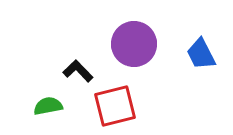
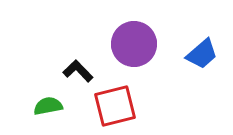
blue trapezoid: moved 1 px right; rotated 104 degrees counterclockwise
